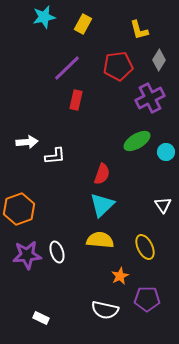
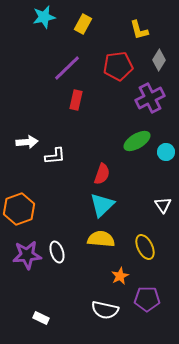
yellow semicircle: moved 1 px right, 1 px up
